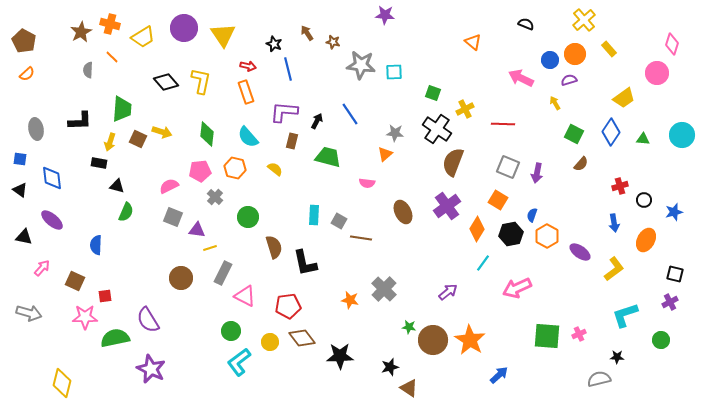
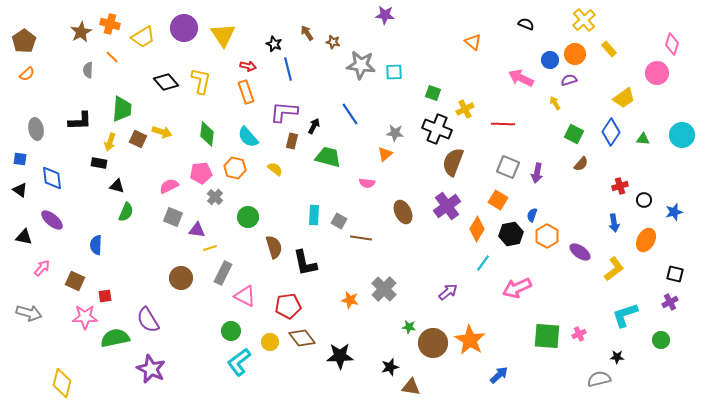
brown pentagon at (24, 41): rotated 10 degrees clockwise
black arrow at (317, 121): moved 3 px left, 5 px down
black cross at (437, 129): rotated 12 degrees counterclockwise
pink pentagon at (200, 171): moved 1 px right, 2 px down
brown circle at (433, 340): moved 3 px down
brown triangle at (409, 388): moved 2 px right, 1 px up; rotated 24 degrees counterclockwise
